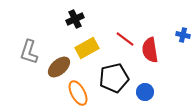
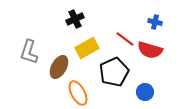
blue cross: moved 28 px left, 13 px up
red semicircle: rotated 65 degrees counterclockwise
brown ellipse: rotated 20 degrees counterclockwise
black pentagon: moved 6 px up; rotated 12 degrees counterclockwise
